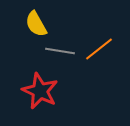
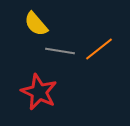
yellow semicircle: rotated 12 degrees counterclockwise
red star: moved 1 px left, 1 px down
